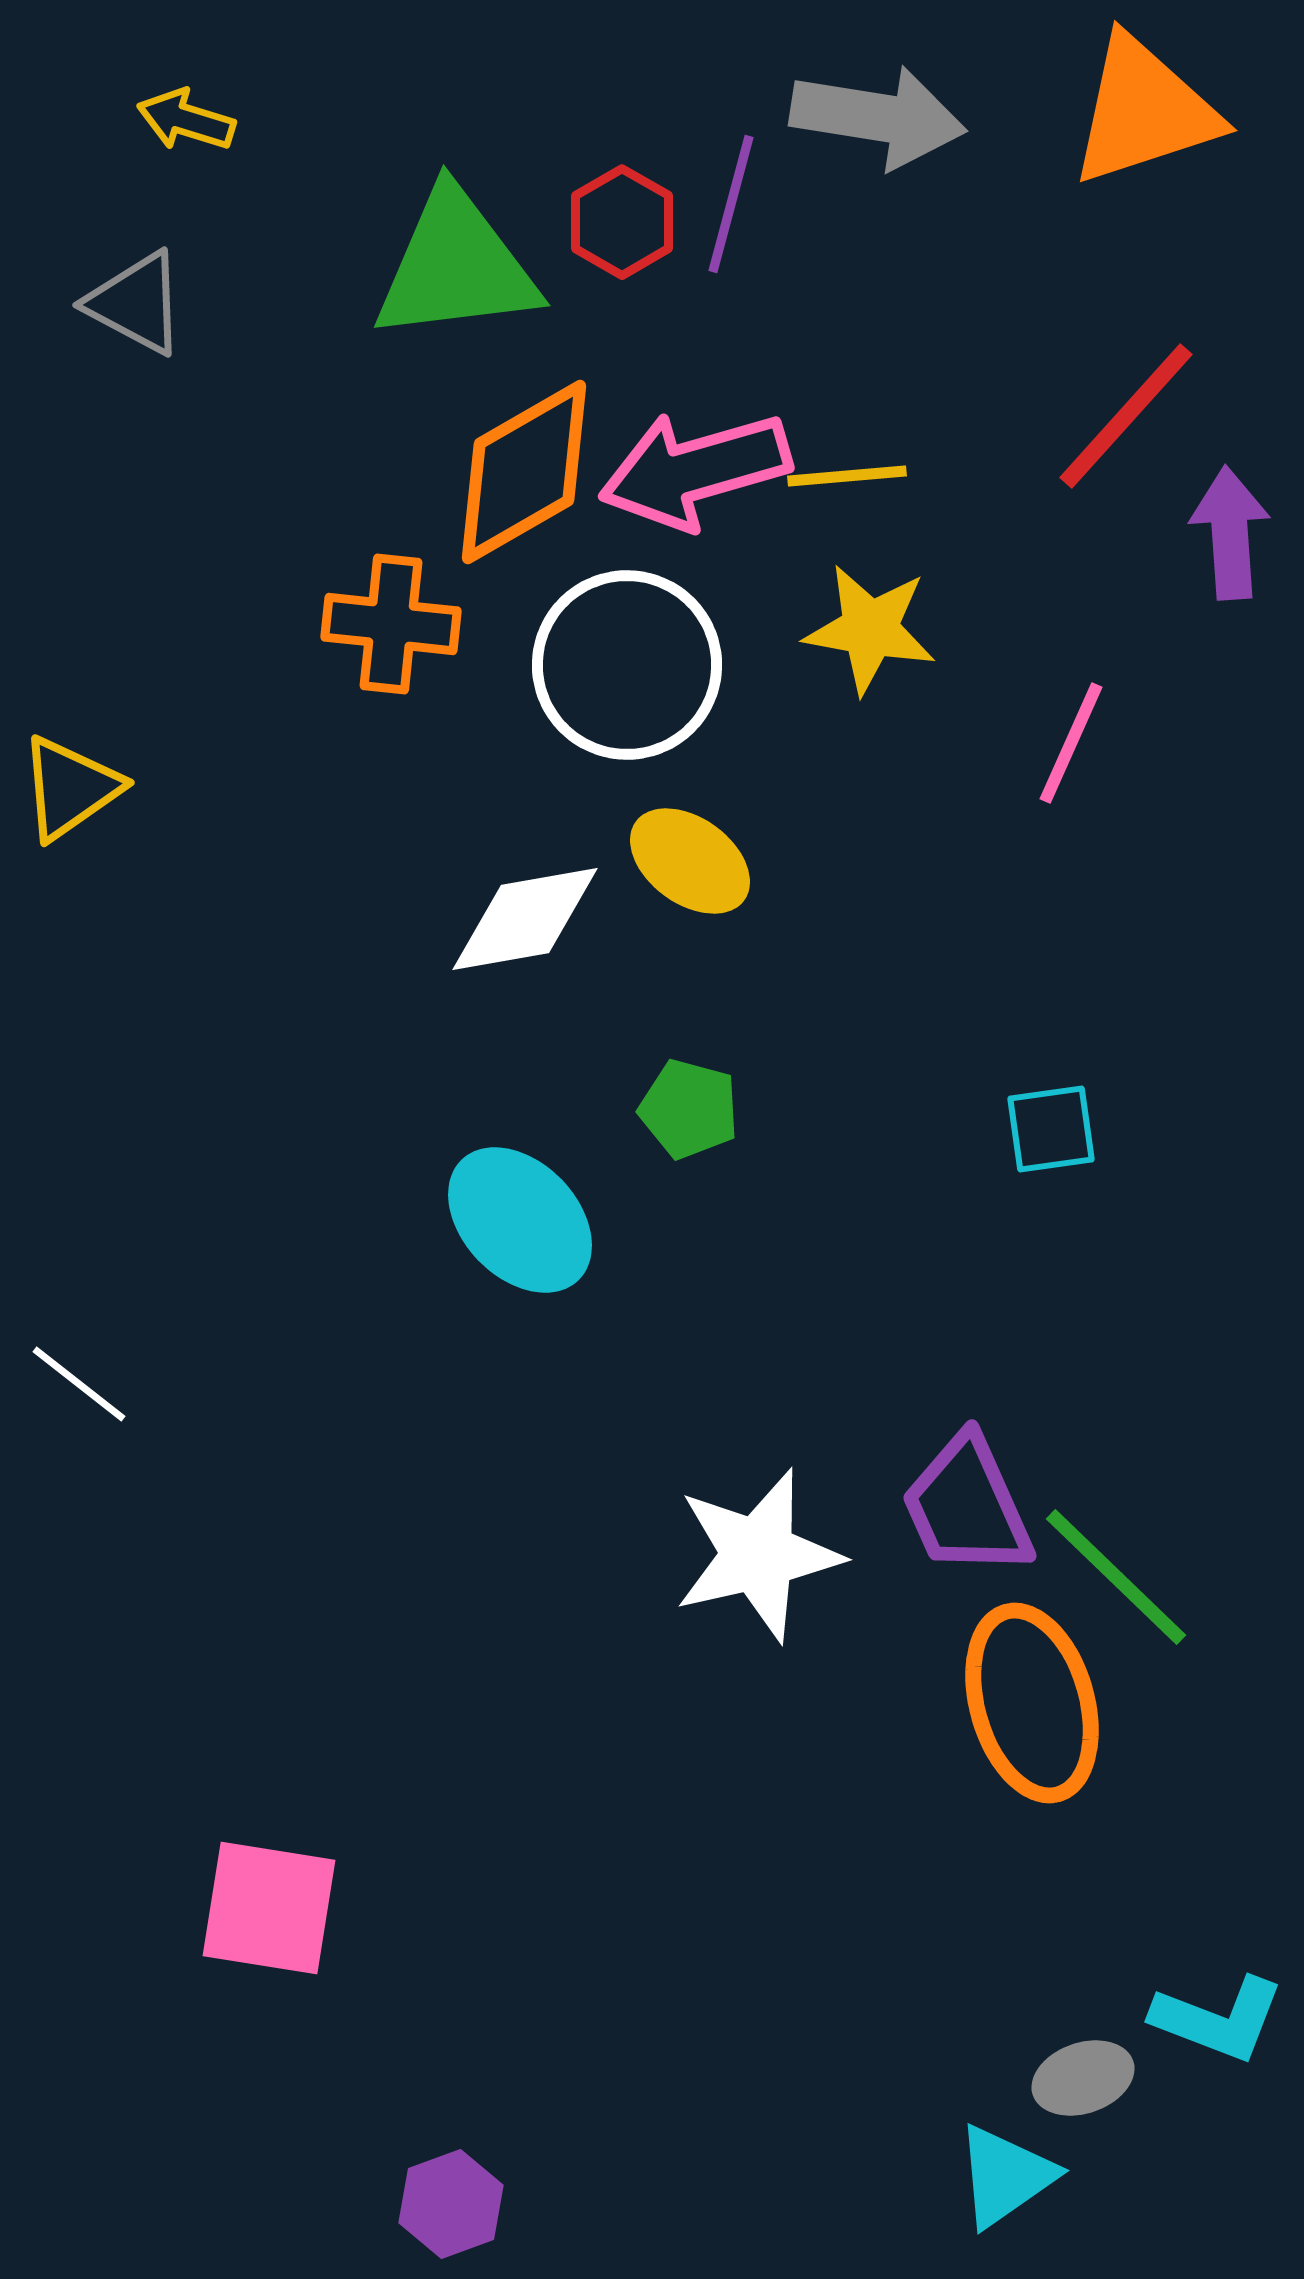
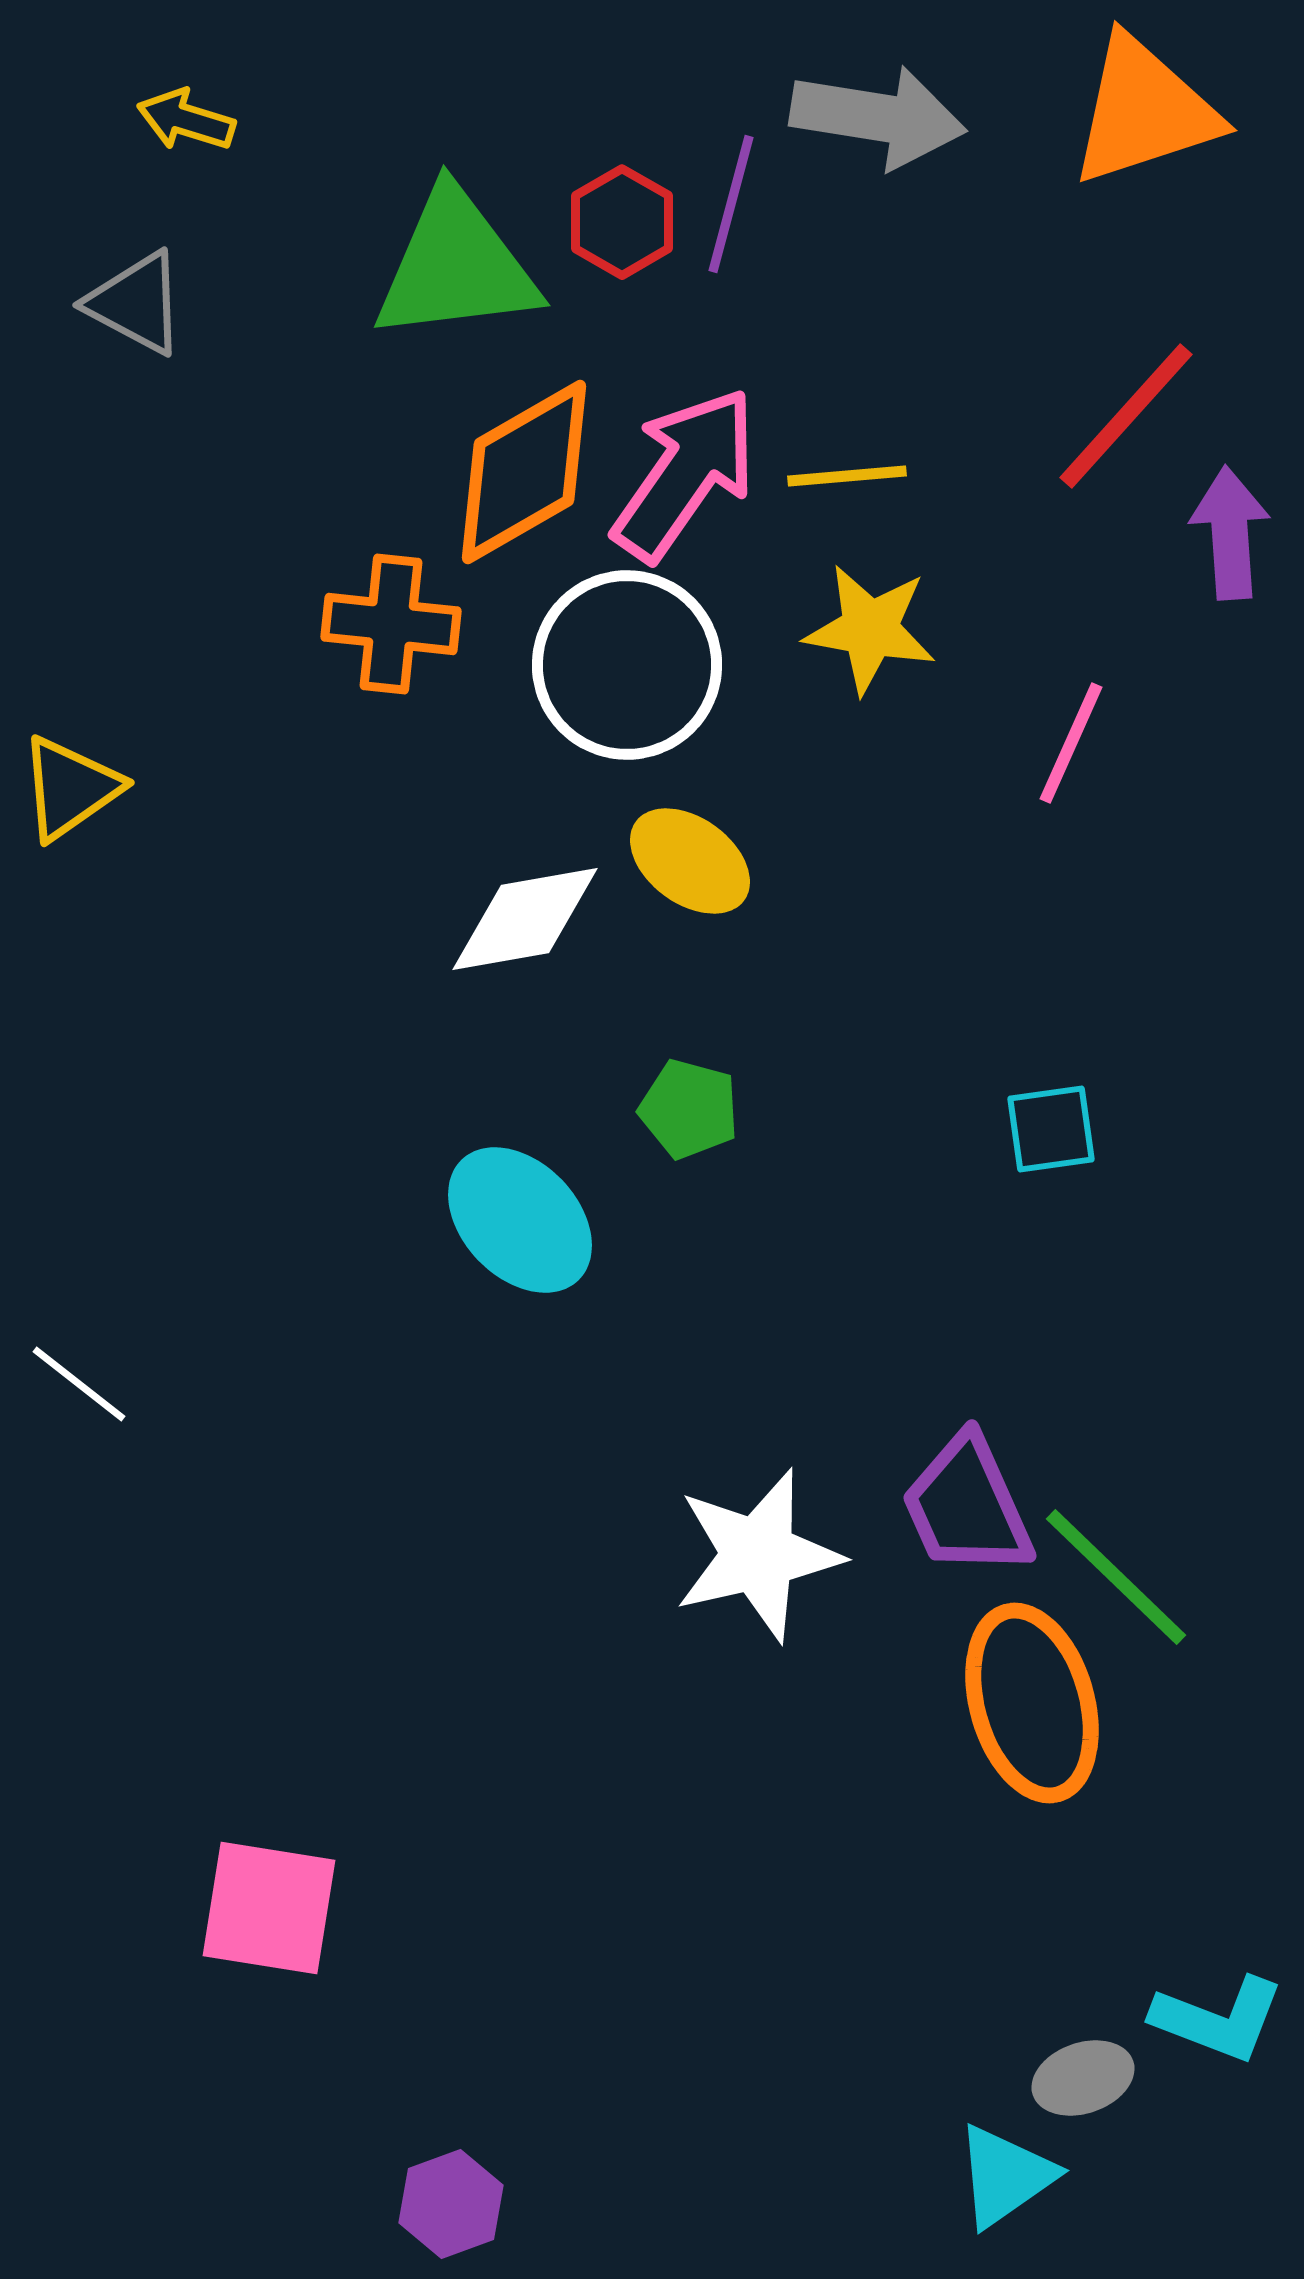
pink arrow: moved 10 px left, 4 px down; rotated 141 degrees clockwise
